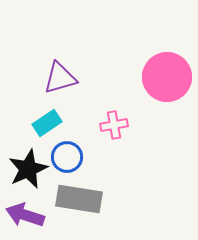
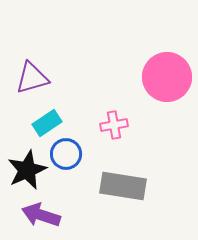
purple triangle: moved 28 px left
blue circle: moved 1 px left, 3 px up
black star: moved 1 px left, 1 px down
gray rectangle: moved 44 px right, 13 px up
purple arrow: moved 16 px right
